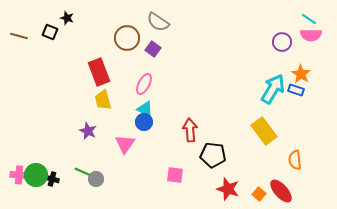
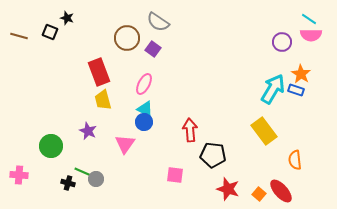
green circle: moved 15 px right, 29 px up
black cross: moved 16 px right, 4 px down
